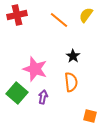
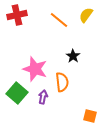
orange semicircle: moved 9 px left
